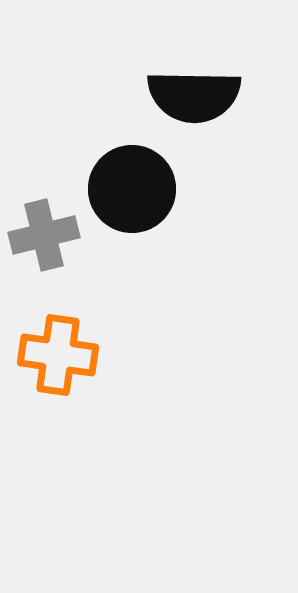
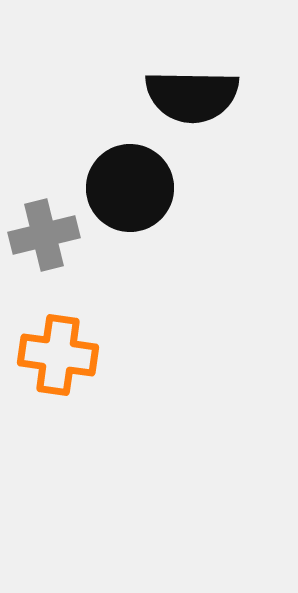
black semicircle: moved 2 px left
black circle: moved 2 px left, 1 px up
